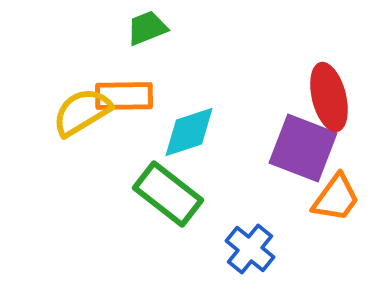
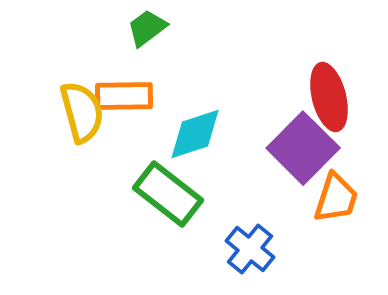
green trapezoid: rotated 15 degrees counterclockwise
yellow semicircle: rotated 106 degrees clockwise
cyan diamond: moved 6 px right, 2 px down
purple square: rotated 24 degrees clockwise
orange trapezoid: rotated 18 degrees counterclockwise
